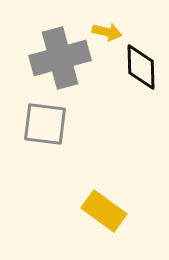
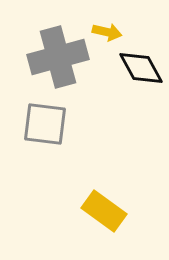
gray cross: moved 2 px left, 1 px up
black diamond: moved 1 px down; rotated 27 degrees counterclockwise
